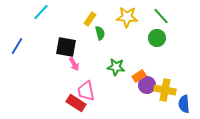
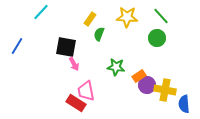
green semicircle: moved 1 px left, 1 px down; rotated 144 degrees counterclockwise
